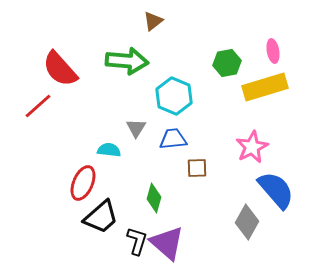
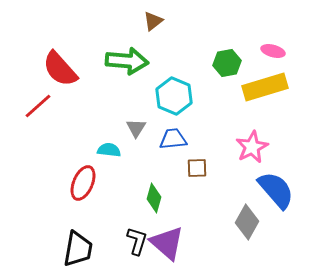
pink ellipse: rotated 65 degrees counterclockwise
black trapezoid: moved 23 px left, 32 px down; rotated 39 degrees counterclockwise
